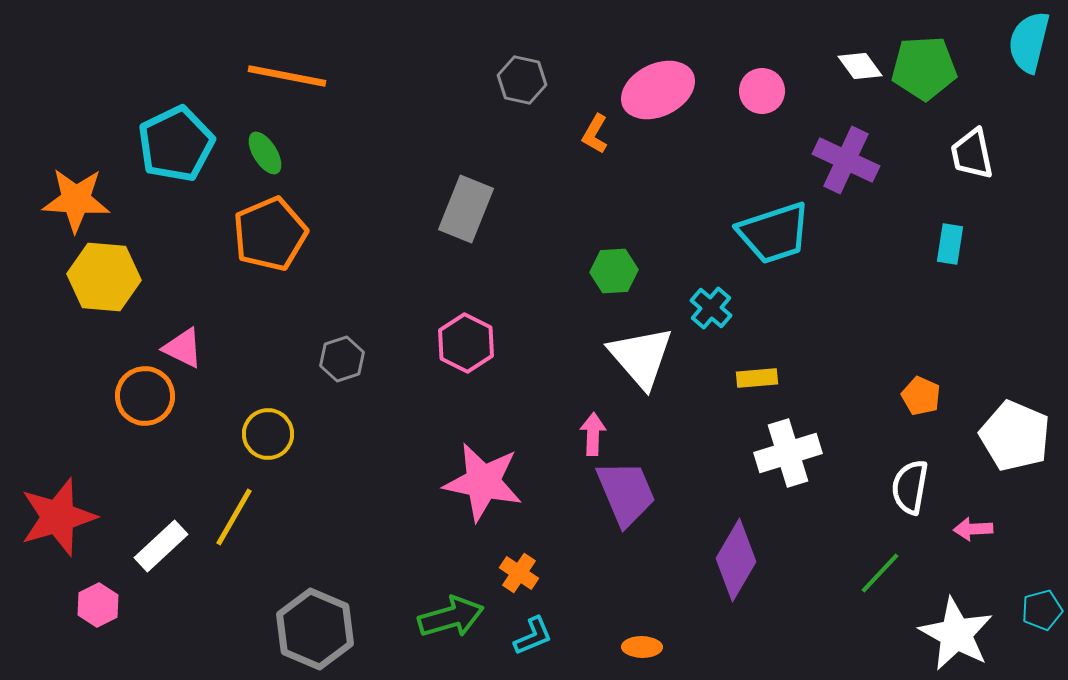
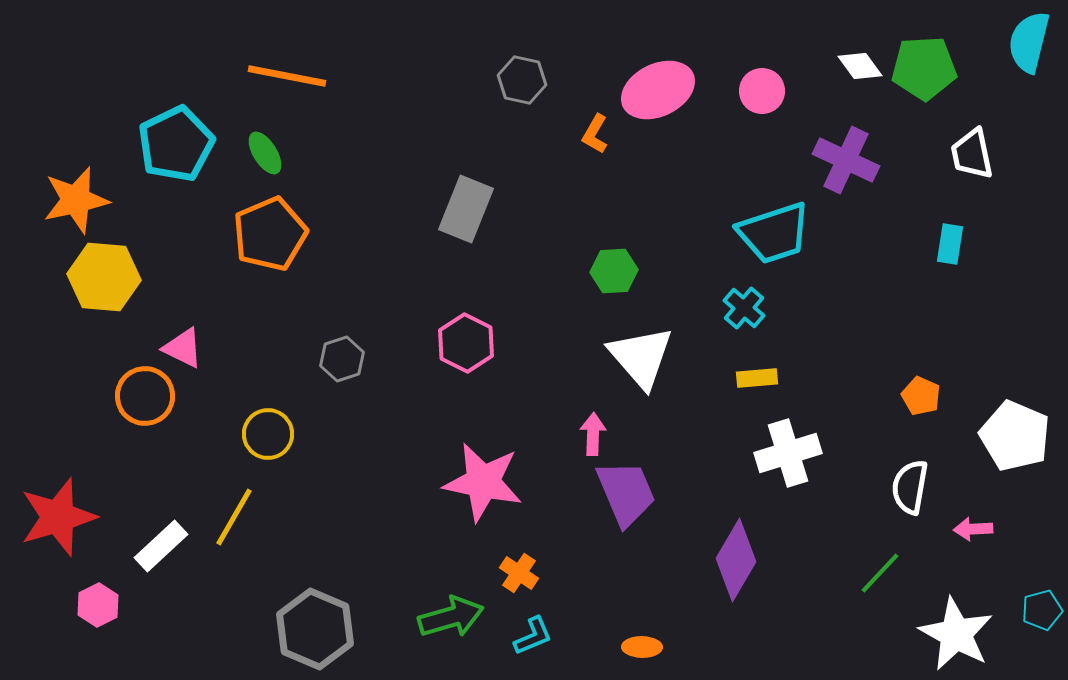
orange star at (76, 200): rotated 16 degrees counterclockwise
cyan cross at (711, 308): moved 33 px right
